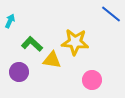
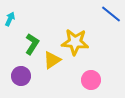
cyan arrow: moved 2 px up
green L-shape: rotated 80 degrees clockwise
yellow triangle: rotated 42 degrees counterclockwise
purple circle: moved 2 px right, 4 px down
pink circle: moved 1 px left
